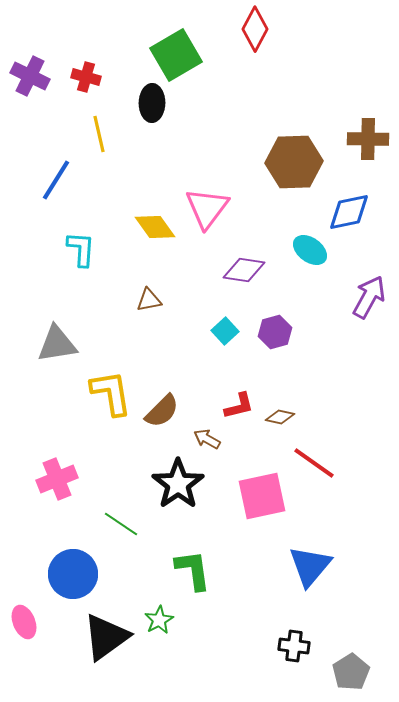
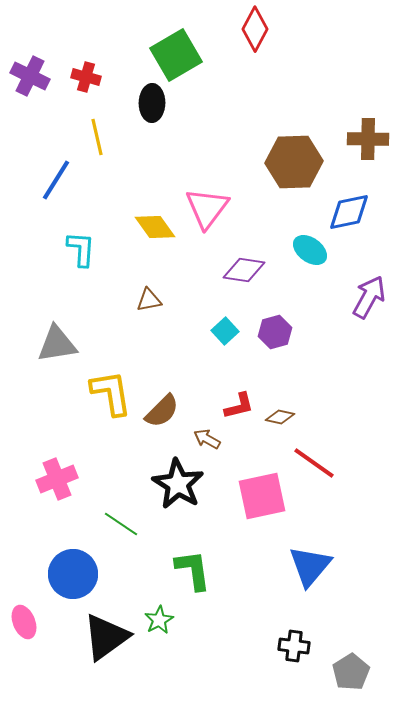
yellow line: moved 2 px left, 3 px down
black star: rotated 6 degrees counterclockwise
